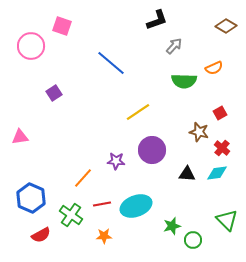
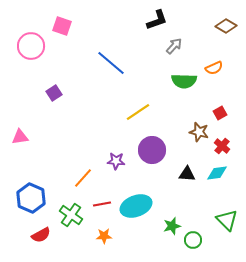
red cross: moved 2 px up
